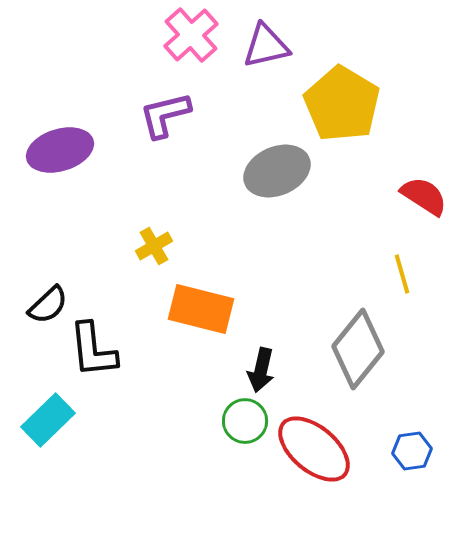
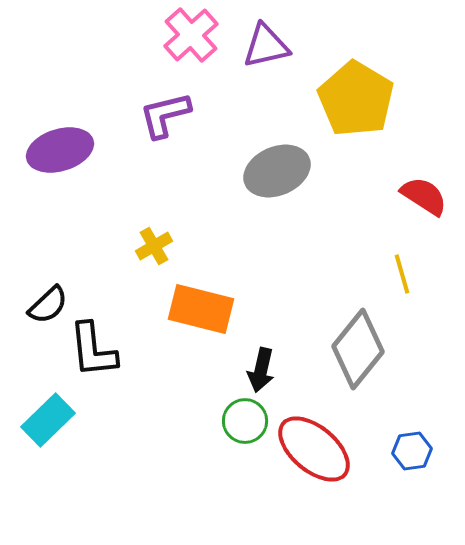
yellow pentagon: moved 14 px right, 5 px up
